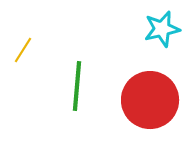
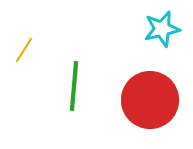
yellow line: moved 1 px right
green line: moved 3 px left
